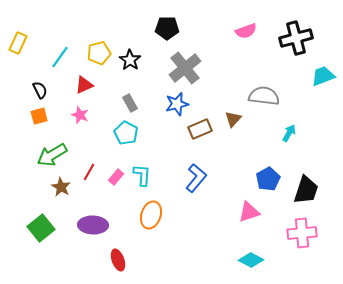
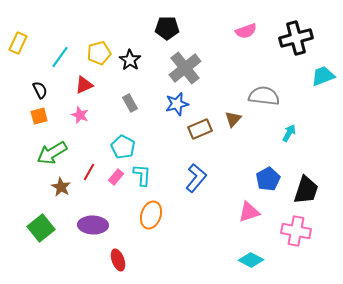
cyan pentagon: moved 3 px left, 14 px down
green arrow: moved 2 px up
pink cross: moved 6 px left, 2 px up; rotated 16 degrees clockwise
